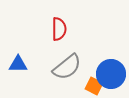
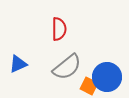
blue triangle: rotated 24 degrees counterclockwise
blue circle: moved 4 px left, 3 px down
orange square: moved 5 px left
